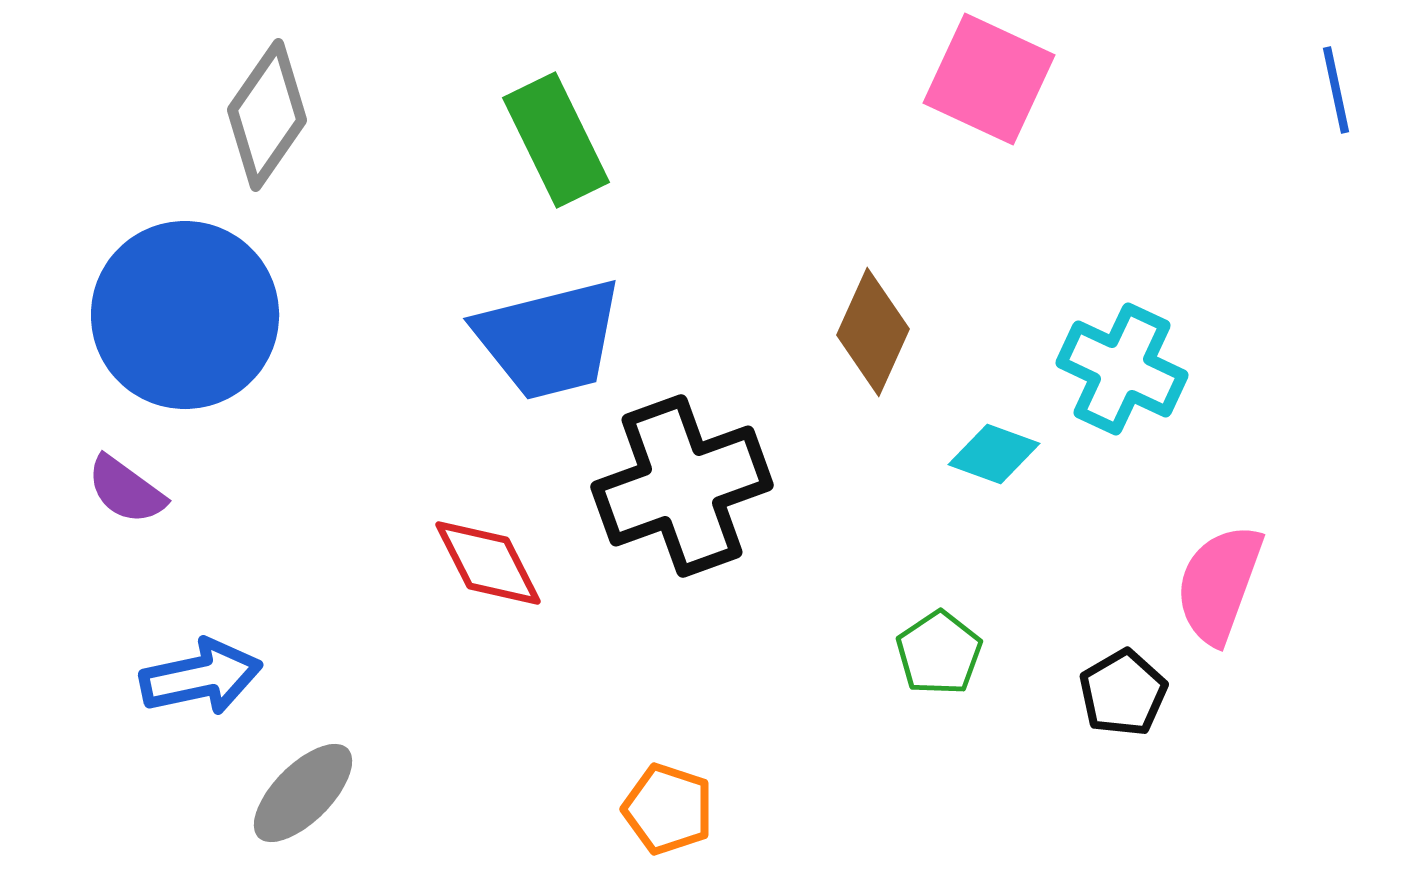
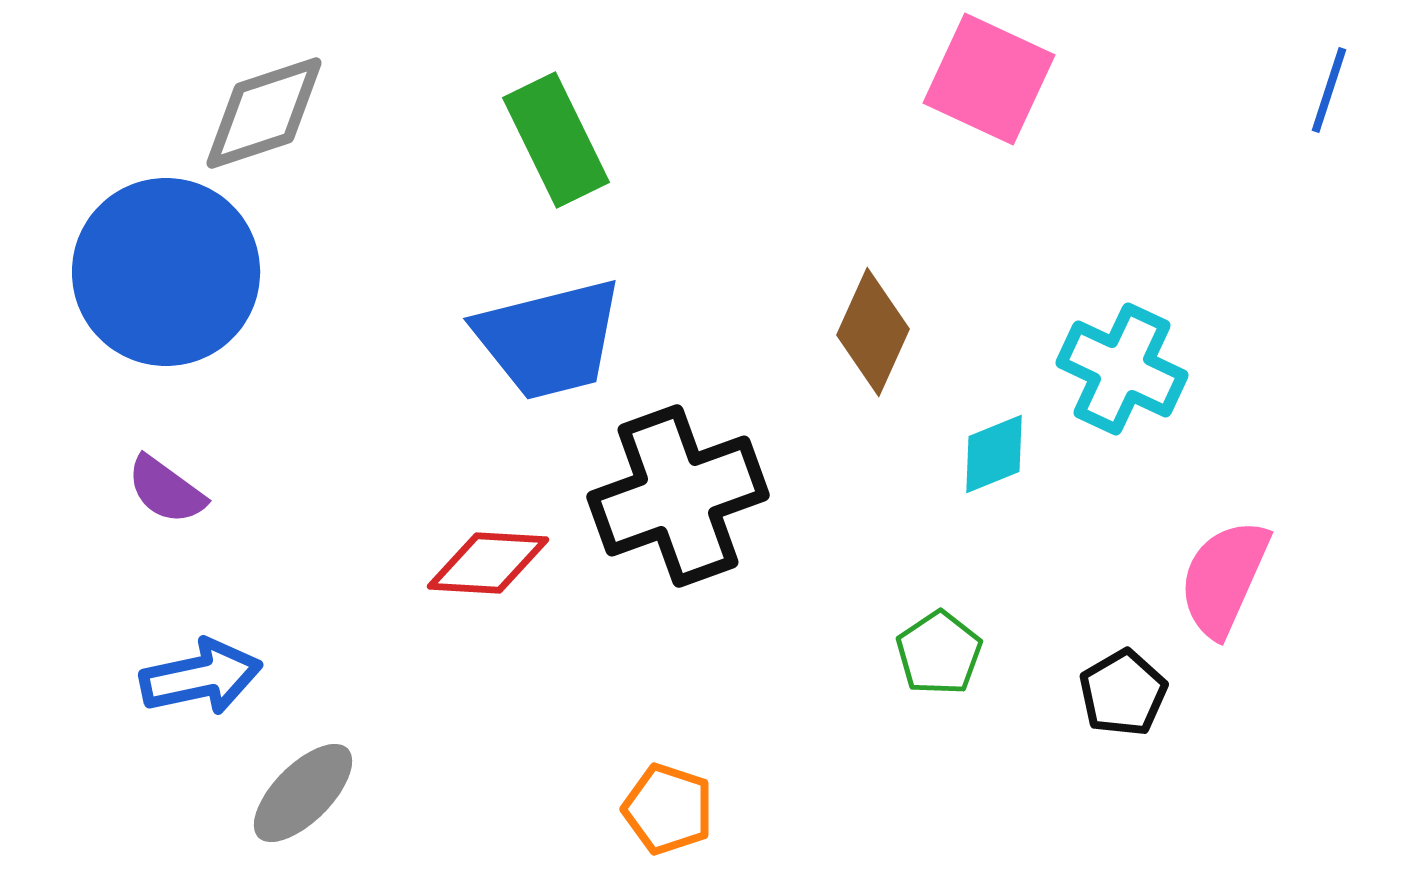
blue line: moved 7 px left; rotated 30 degrees clockwise
gray diamond: moved 3 px left, 2 px up; rotated 37 degrees clockwise
blue circle: moved 19 px left, 43 px up
cyan diamond: rotated 42 degrees counterclockwise
black cross: moved 4 px left, 10 px down
purple semicircle: moved 40 px right
red diamond: rotated 60 degrees counterclockwise
pink semicircle: moved 5 px right, 6 px up; rotated 4 degrees clockwise
